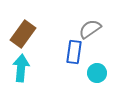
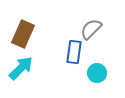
gray semicircle: moved 1 px right; rotated 10 degrees counterclockwise
brown rectangle: rotated 12 degrees counterclockwise
cyan arrow: rotated 40 degrees clockwise
